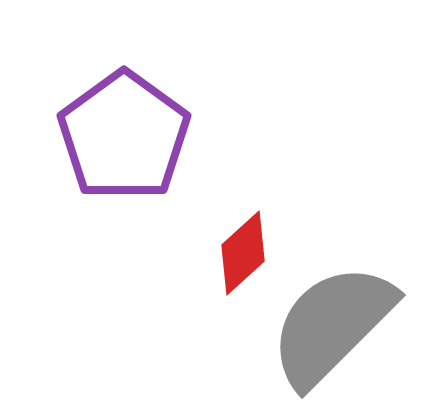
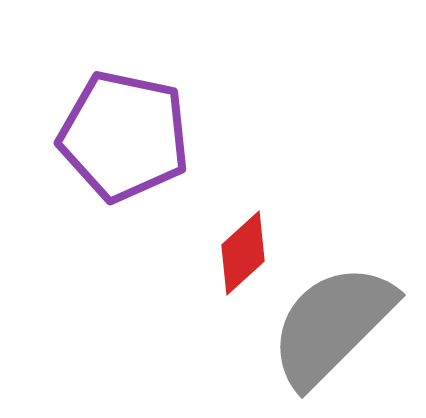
purple pentagon: rotated 24 degrees counterclockwise
